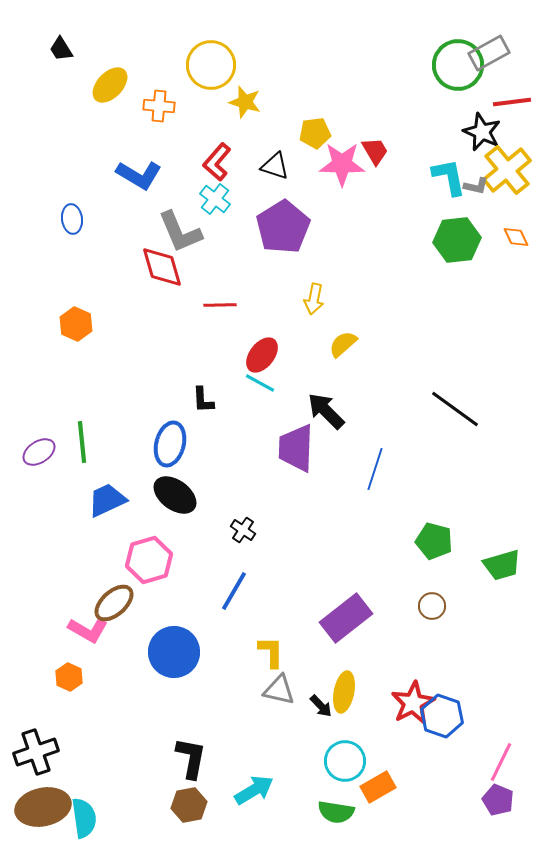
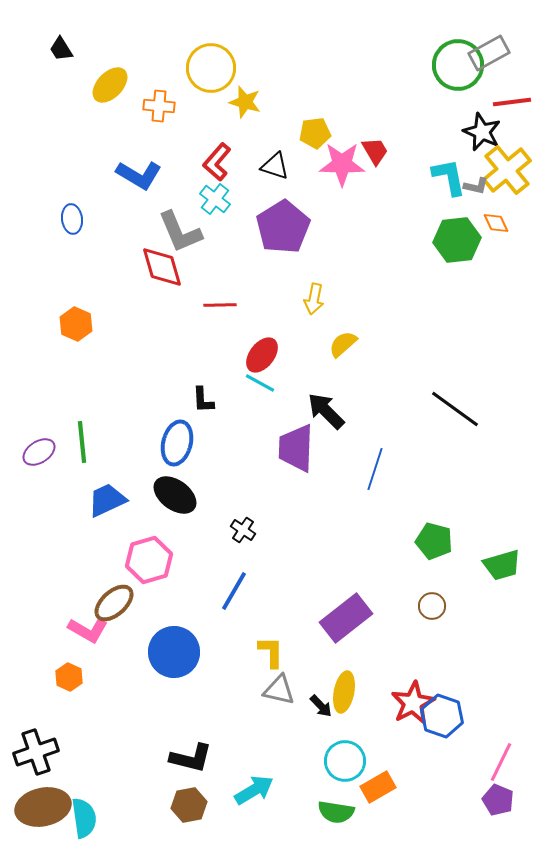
yellow circle at (211, 65): moved 3 px down
orange diamond at (516, 237): moved 20 px left, 14 px up
blue ellipse at (170, 444): moved 7 px right, 1 px up
black L-shape at (191, 758): rotated 93 degrees clockwise
